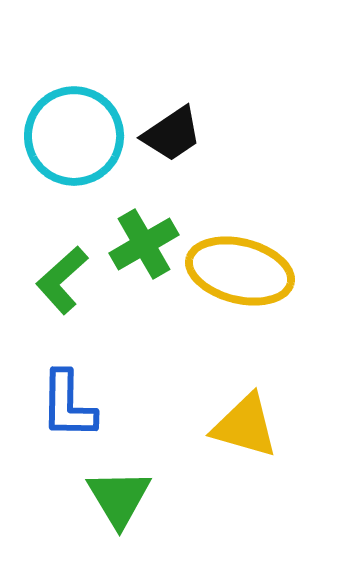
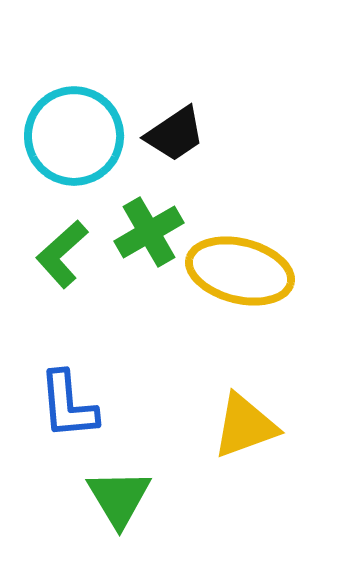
black trapezoid: moved 3 px right
green cross: moved 5 px right, 12 px up
green L-shape: moved 26 px up
blue L-shape: rotated 6 degrees counterclockwise
yellow triangle: rotated 36 degrees counterclockwise
